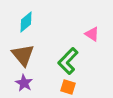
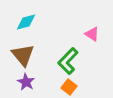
cyan diamond: rotated 25 degrees clockwise
purple star: moved 2 px right, 1 px up
orange square: moved 1 px right; rotated 21 degrees clockwise
